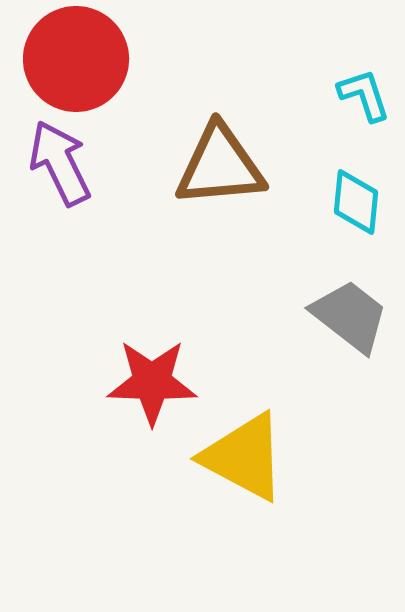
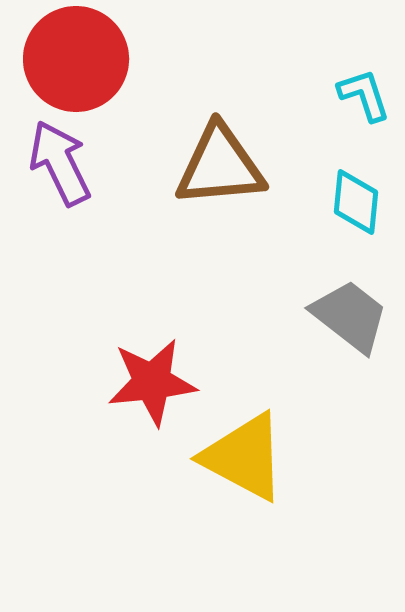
red star: rotated 8 degrees counterclockwise
